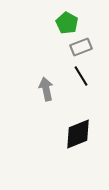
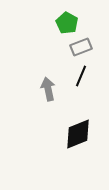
black line: rotated 55 degrees clockwise
gray arrow: moved 2 px right
